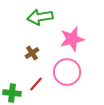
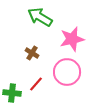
green arrow: rotated 40 degrees clockwise
brown cross: rotated 24 degrees counterclockwise
